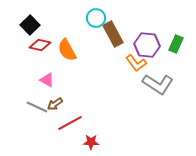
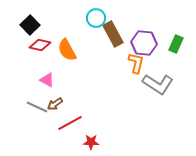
purple hexagon: moved 3 px left, 2 px up
orange L-shape: rotated 130 degrees counterclockwise
